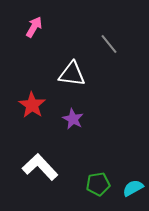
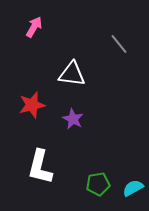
gray line: moved 10 px right
red star: rotated 24 degrees clockwise
white L-shape: rotated 123 degrees counterclockwise
